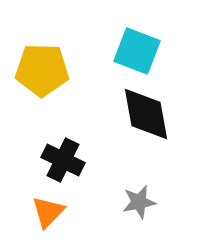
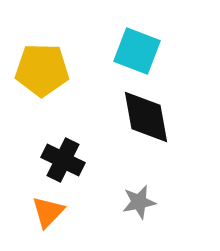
black diamond: moved 3 px down
